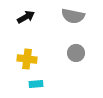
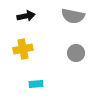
black arrow: moved 1 px up; rotated 18 degrees clockwise
yellow cross: moved 4 px left, 10 px up; rotated 18 degrees counterclockwise
